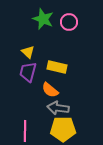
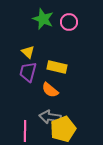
gray arrow: moved 8 px left, 9 px down
yellow pentagon: rotated 20 degrees counterclockwise
